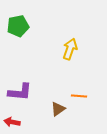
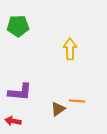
green pentagon: rotated 10 degrees clockwise
yellow arrow: rotated 20 degrees counterclockwise
orange line: moved 2 px left, 5 px down
red arrow: moved 1 px right, 1 px up
